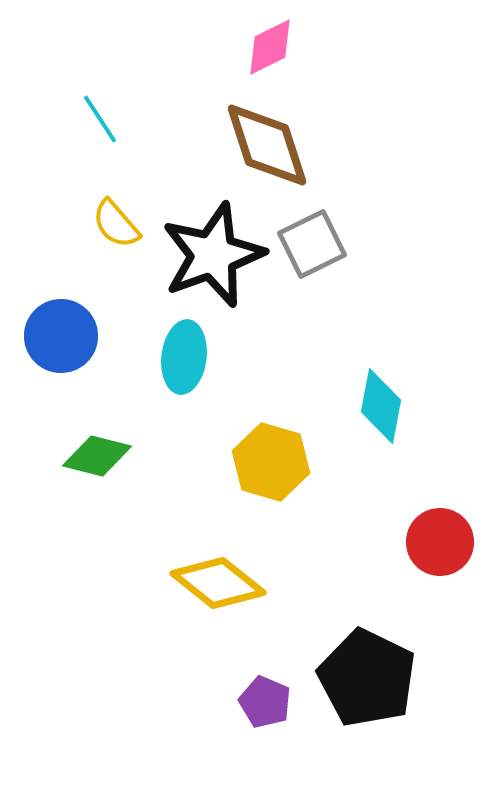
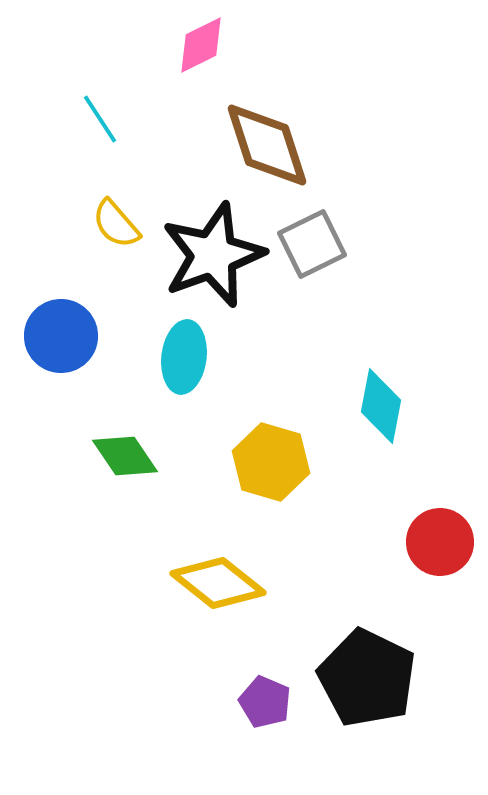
pink diamond: moved 69 px left, 2 px up
green diamond: moved 28 px right; rotated 42 degrees clockwise
